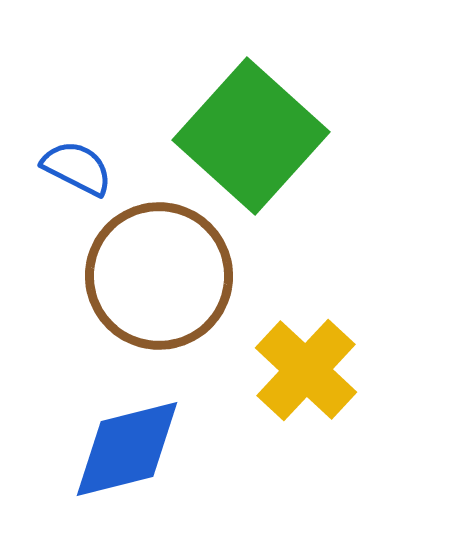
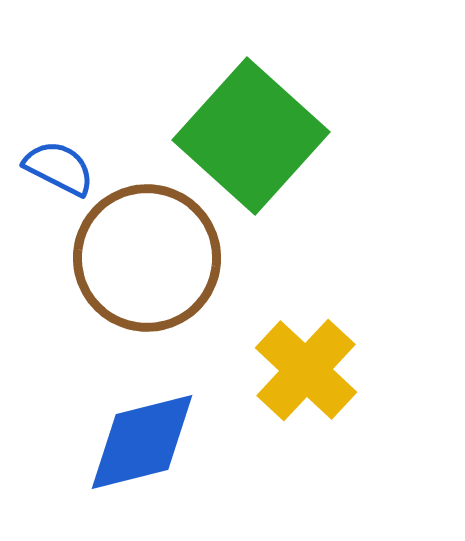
blue semicircle: moved 18 px left
brown circle: moved 12 px left, 18 px up
blue diamond: moved 15 px right, 7 px up
